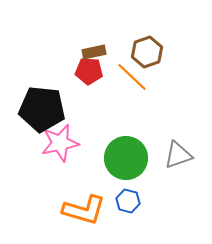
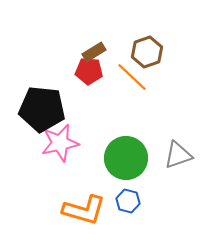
brown rectangle: rotated 20 degrees counterclockwise
